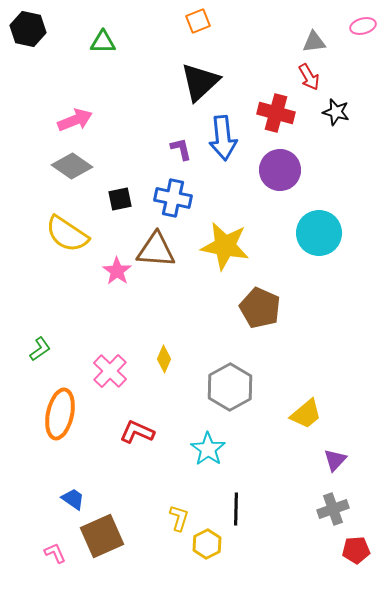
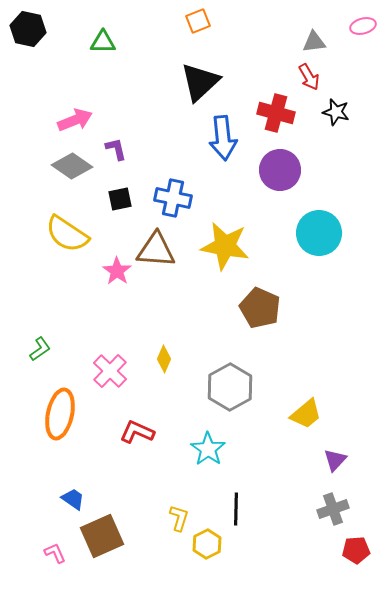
purple L-shape: moved 65 px left
